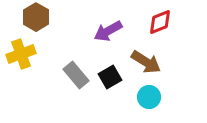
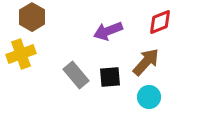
brown hexagon: moved 4 px left
purple arrow: rotated 8 degrees clockwise
brown arrow: rotated 80 degrees counterclockwise
black square: rotated 25 degrees clockwise
